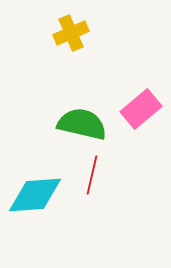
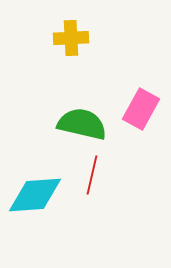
yellow cross: moved 5 px down; rotated 20 degrees clockwise
pink rectangle: rotated 21 degrees counterclockwise
